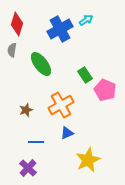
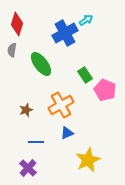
blue cross: moved 5 px right, 4 px down
